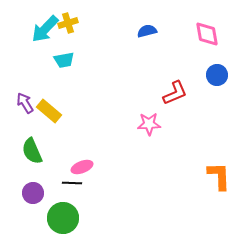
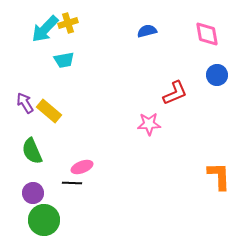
green circle: moved 19 px left, 2 px down
